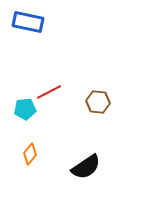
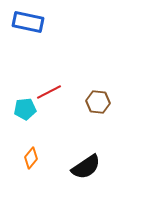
orange diamond: moved 1 px right, 4 px down
